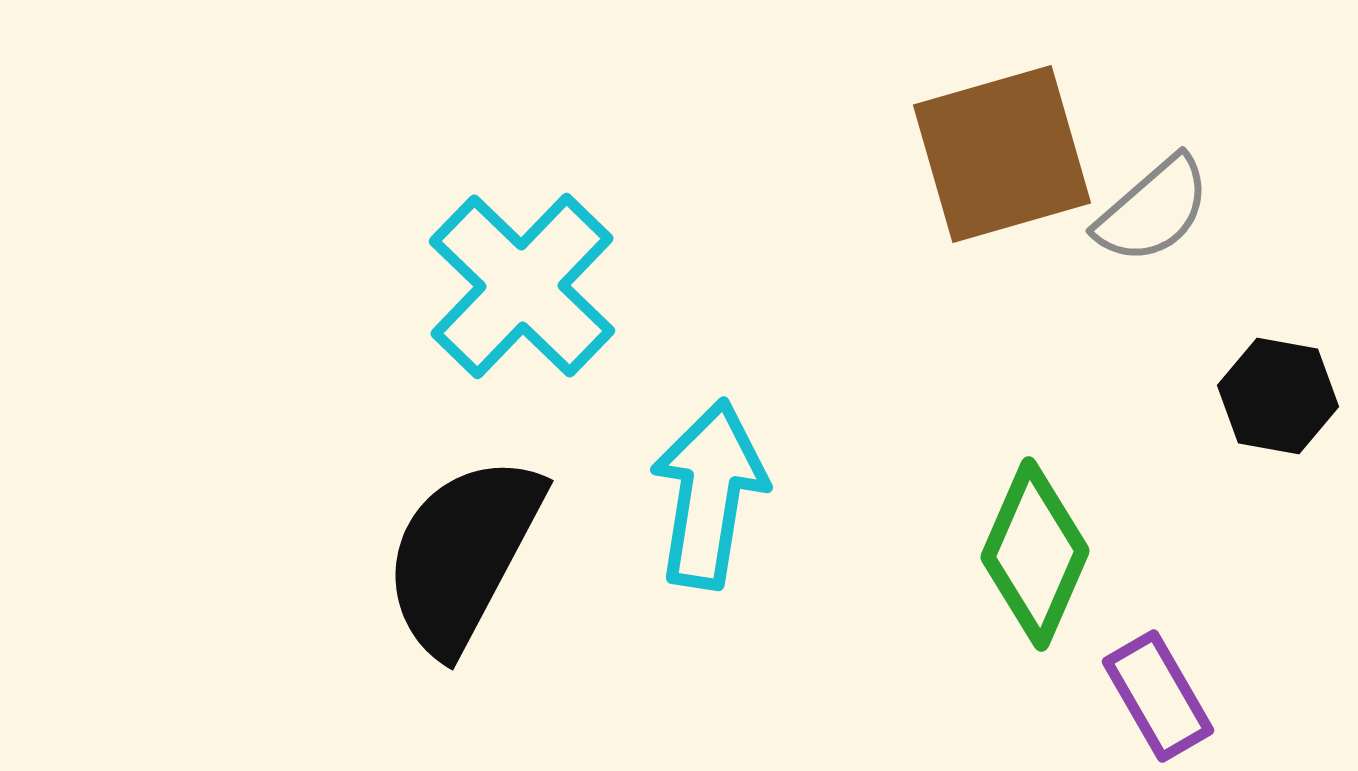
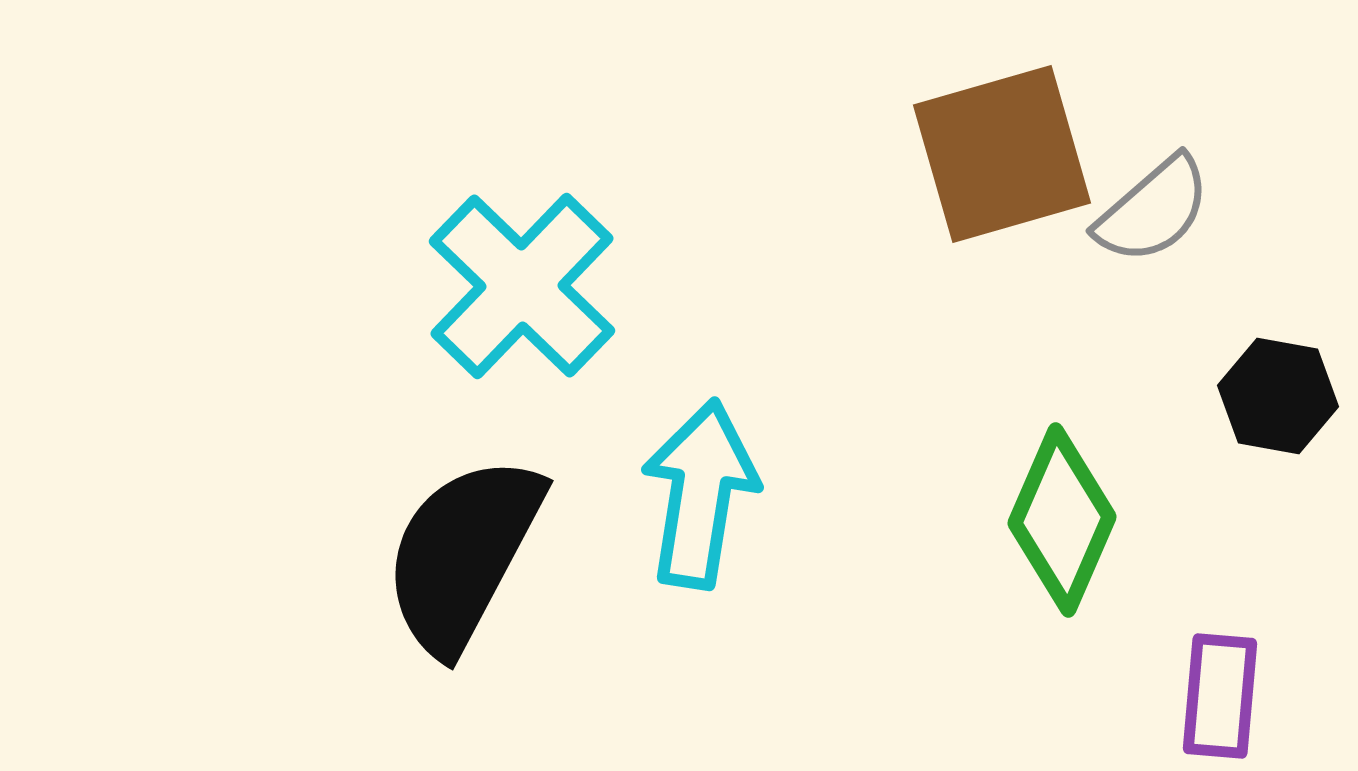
cyan arrow: moved 9 px left
green diamond: moved 27 px right, 34 px up
purple rectangle: moved 62 px right; rotated 35 degrees clockwise
